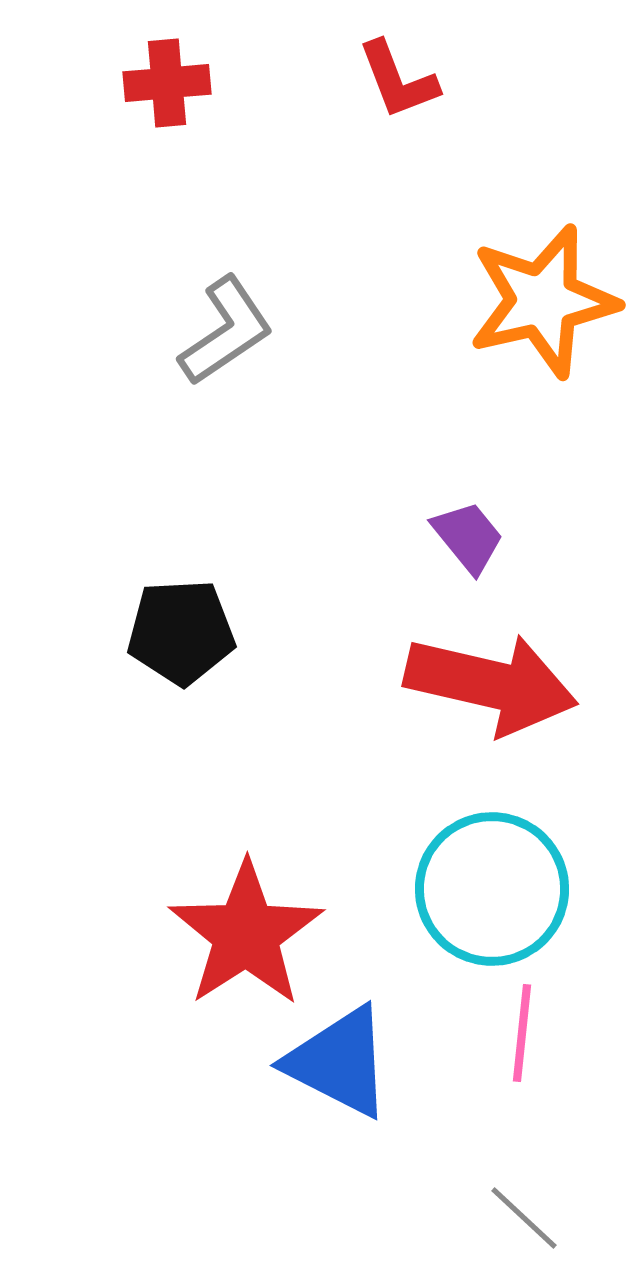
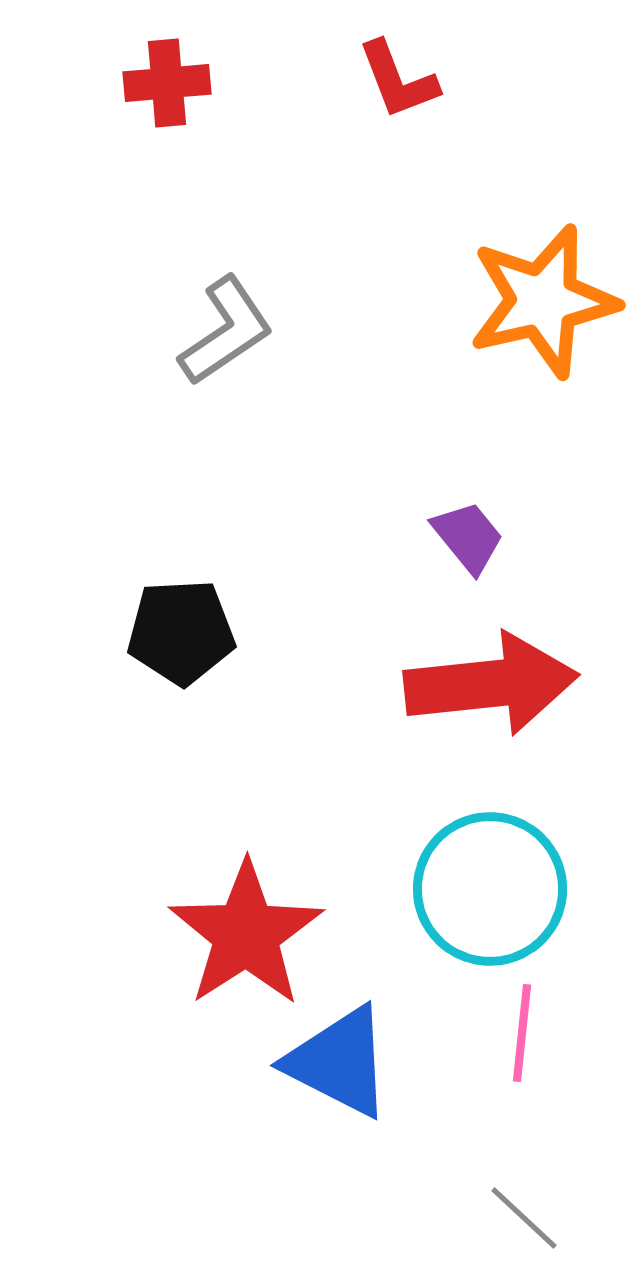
red arrow: rotated 19 degrees counterclockwise
cyan circle: moved 2 px left
